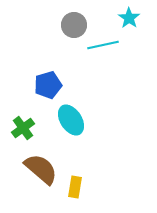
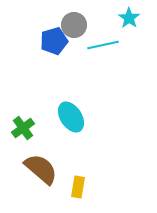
blue pentagon: moved 6 px right, 44 px up
cyan ellipse: moved 3 px up
yellow rectangle: moved 3 px right
